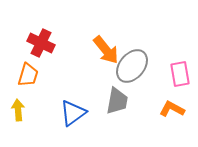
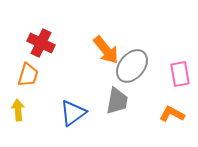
orange L-shape: moved 5 px down
